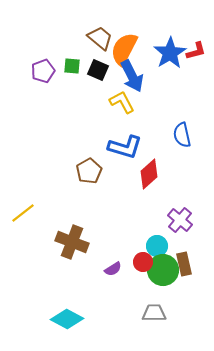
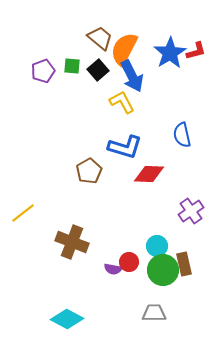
black square: rotated 25 degrees clockwise
red diamond: rotated 44 degrees clockwise
purple cross: moved 11 px right, 9 px up; rotated 15 degrees clockwise
red circle: moved 14 px left
purple semicircle: rotated 42 degrees clockwise
